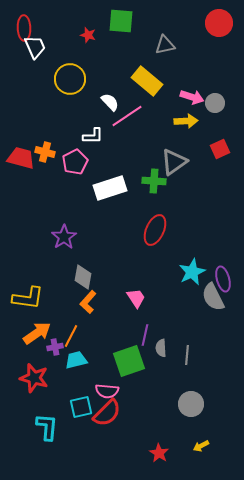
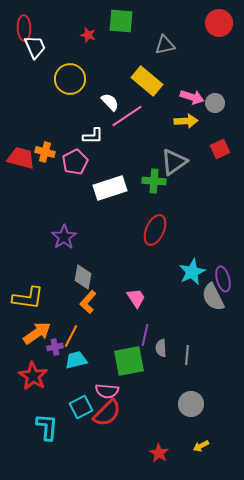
green square at (129, 361): rotated 8 degrees clockwise
red star at (34, 378): moved 1 px left, 2 px up; rotated 16 degrees clockwise
cyan square at (81, 407): rotated 15 degrees counterclockwise
